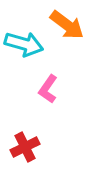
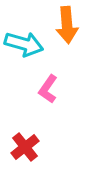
orange arrow: rotated 48 degrees clockwise
red cross: rotated 12 degrees counterclockwise
